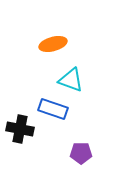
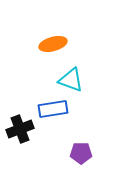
blue rectangle: rotated 28 degrees counterclockwise
black cross: rotated 32 degrees counterclockwise
